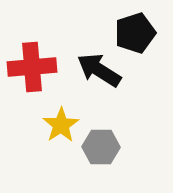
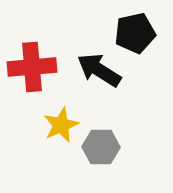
black pentagon: rotated 6 degrees clockwise
yellow star: rotated 9 degrees clockwise
